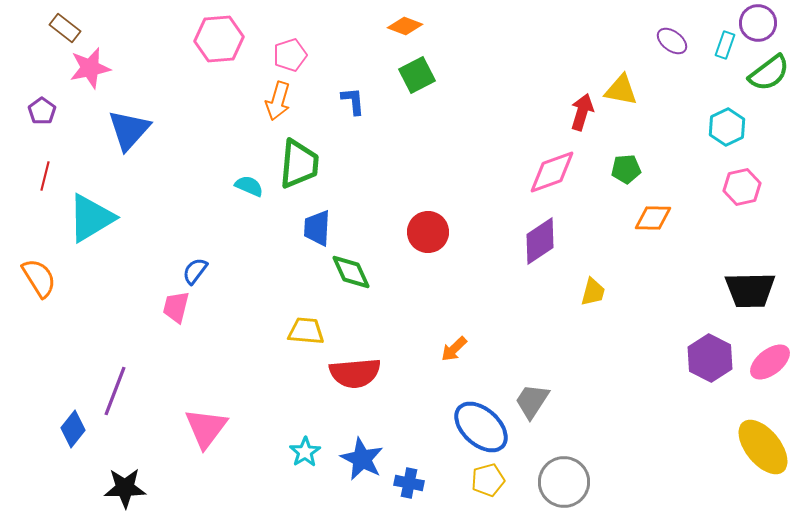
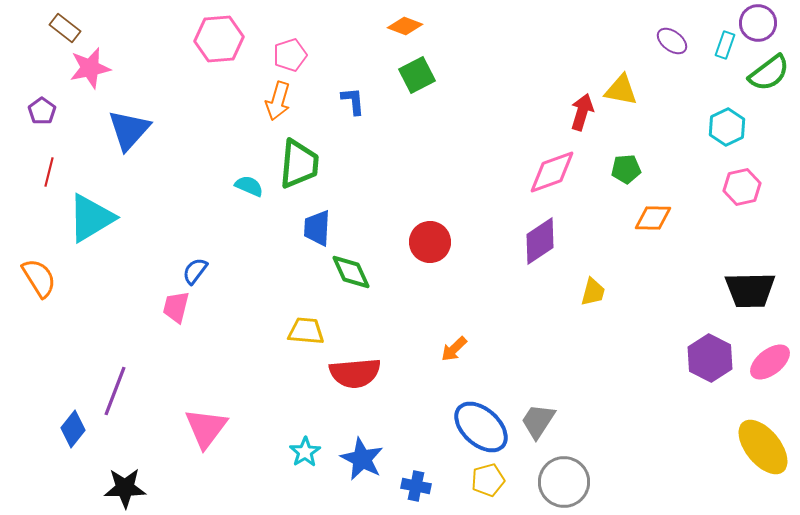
red line at (45, 176): moved 4 px right, 4 px up
red circle at (428, 232): moved 2 px right, 10 px down
gray trapezoid at (532, 401): moved 6 px right, 20 px down
blue cross at (409, 483): moved 7 px right, 3 px down
